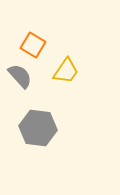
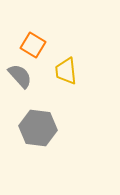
yellow trapezoid: rotated 140 degrees clockwise
